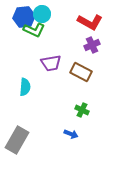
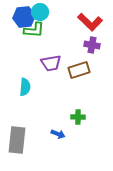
cyan circle: moved 2 px left, 2 px up
red L-shape: rotated 15 degrees clockwise
green L-shape: rotated 20 degrees counterclockwise
purple cross: rotated 35 degrees clockwise
brown rectangle: moved 2 px left, 2 px up; rotated 45 degrees counterclockwise
green cross: moved 4 px left, 7 px down; rotated 24 degrees counterclockwise
blue arrow: moved 13 px left
gray rectangle: rotated 24 degrees counterclockwise
